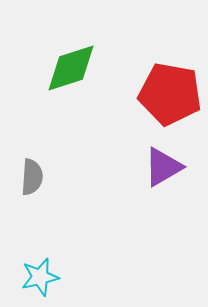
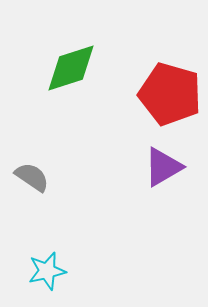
red pentagon: rotated 6 degrees clockwise
gray semicircle: rotated 60 degrees counterclockwise
cyan star: moved 7 px right, 6 px up
